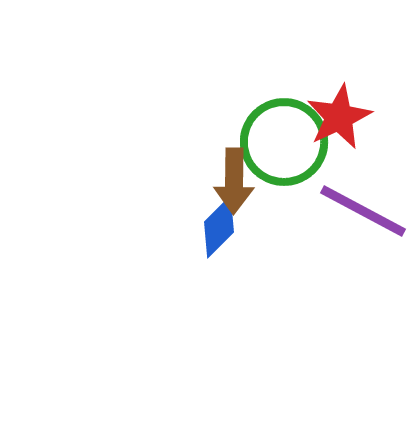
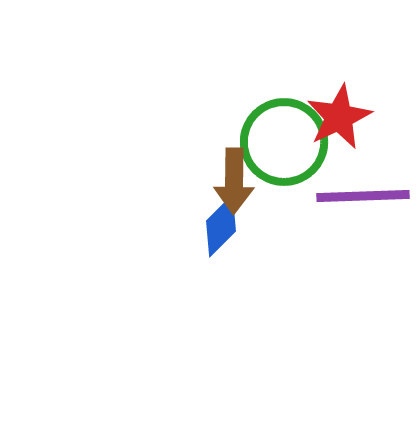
purple line: moved 15 px up; rotated 30 degrees counterclockwise
blue diamond: moved 2 px right, 1 px up
